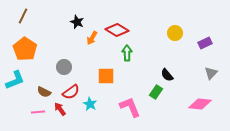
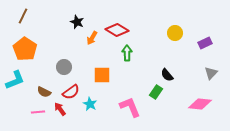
orange square: moved 4 px left, 1 px up
